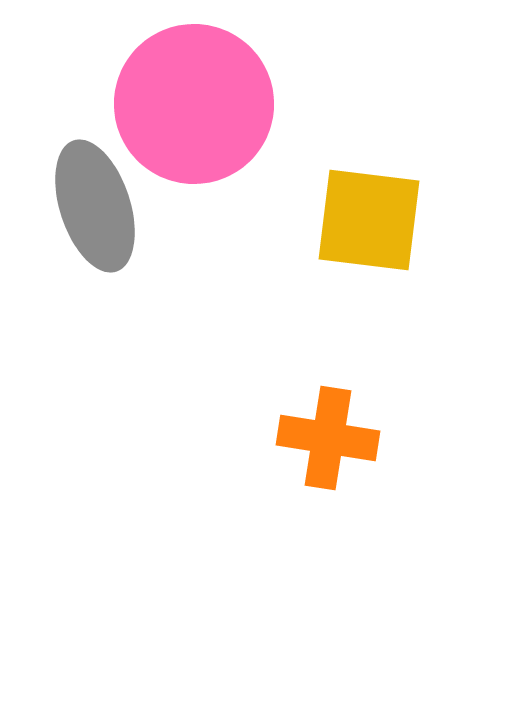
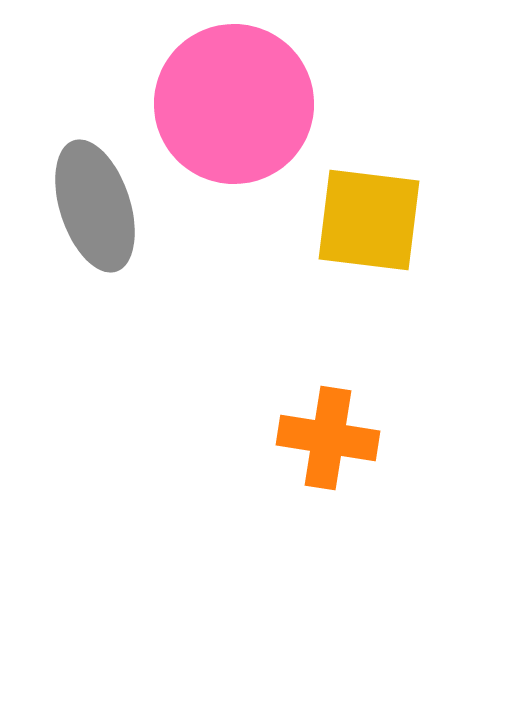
pink circle: moved 40 px right
